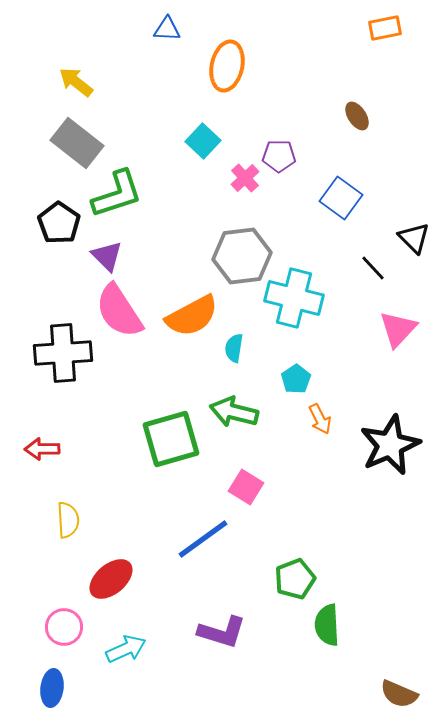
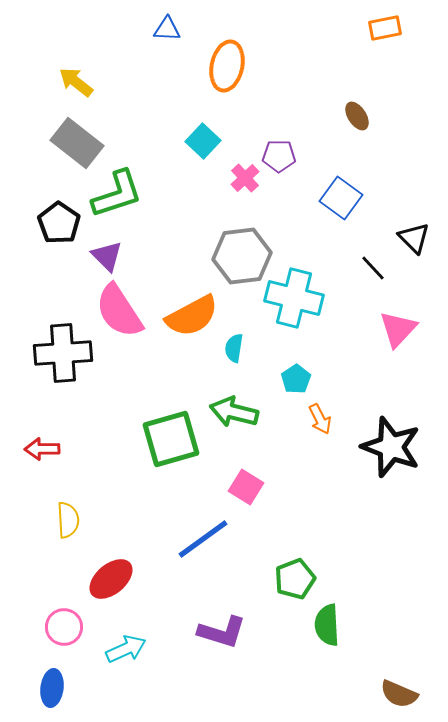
black star: moved 1 px right, 2 px down; rotated 28 degrees counterclockwise
